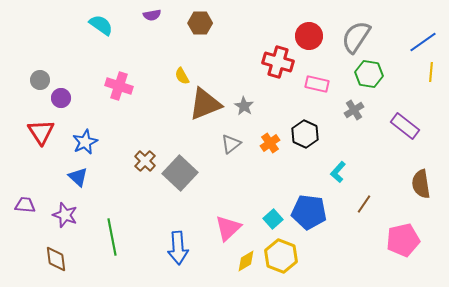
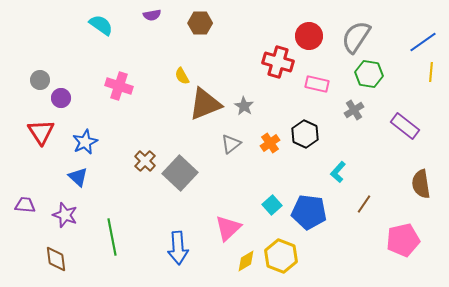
cyan square: moved 1 px left, 14 px up
